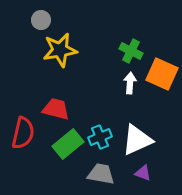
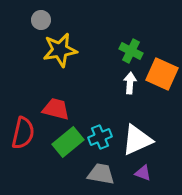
green rectangle: moved 2 px up
